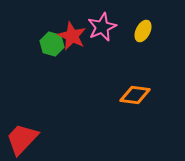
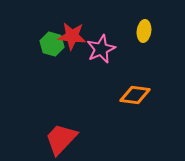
pink star: moved 1 px left, 22 px down
yellow ellipse: moved 1 px right; rotated 20 degrees counterclockwise
red star: rotated 20 degrees counterclockwise
red trapezoid: moved 39 px right
